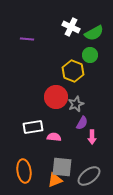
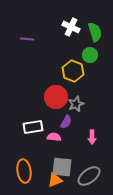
green semicircle: moved 1 px right, 1 px up; rotated 78 degrees counterclockwise
purple semicircle: moved 16 px left, 1 px up
